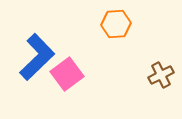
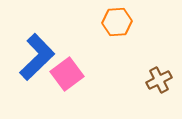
orange hexagon: moved 1 px right, 2 px up
brown cross: moved 2 px left, 5 px down
